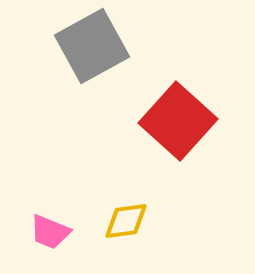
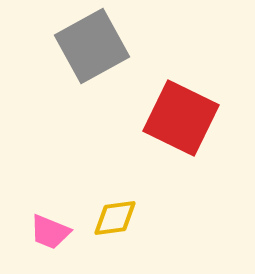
red square: moved 3 px right, 3 px up; rotated 16 degrees counterclockwise
yellow diamond: moved 11 px left, 3 px up
